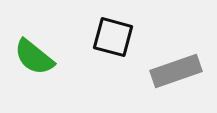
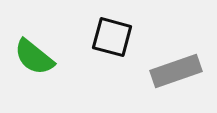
black square: moved 1 px left
